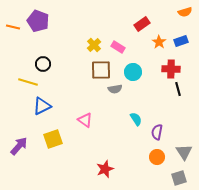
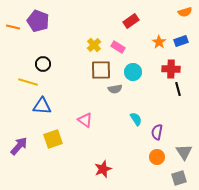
red rectangle: moved 11 px left, 3 px up
blue triangle: rotated 30 degrees clockwise
red star: moved 2 px left
